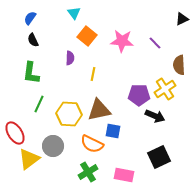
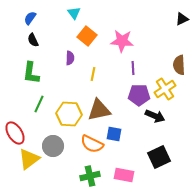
purple line: moved 22 px left, 25 px down; rotated 40 degrees clockwise
blue square: moved 1 px right, 3 px down
green cross: moved 2 px right, 4 px down; rotated 18 degrees clockwise
